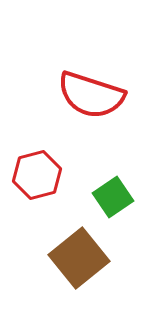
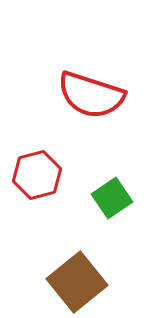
green square: moved 1 px left, 1 px down
brown square: moved 2 px left, 24 px down
